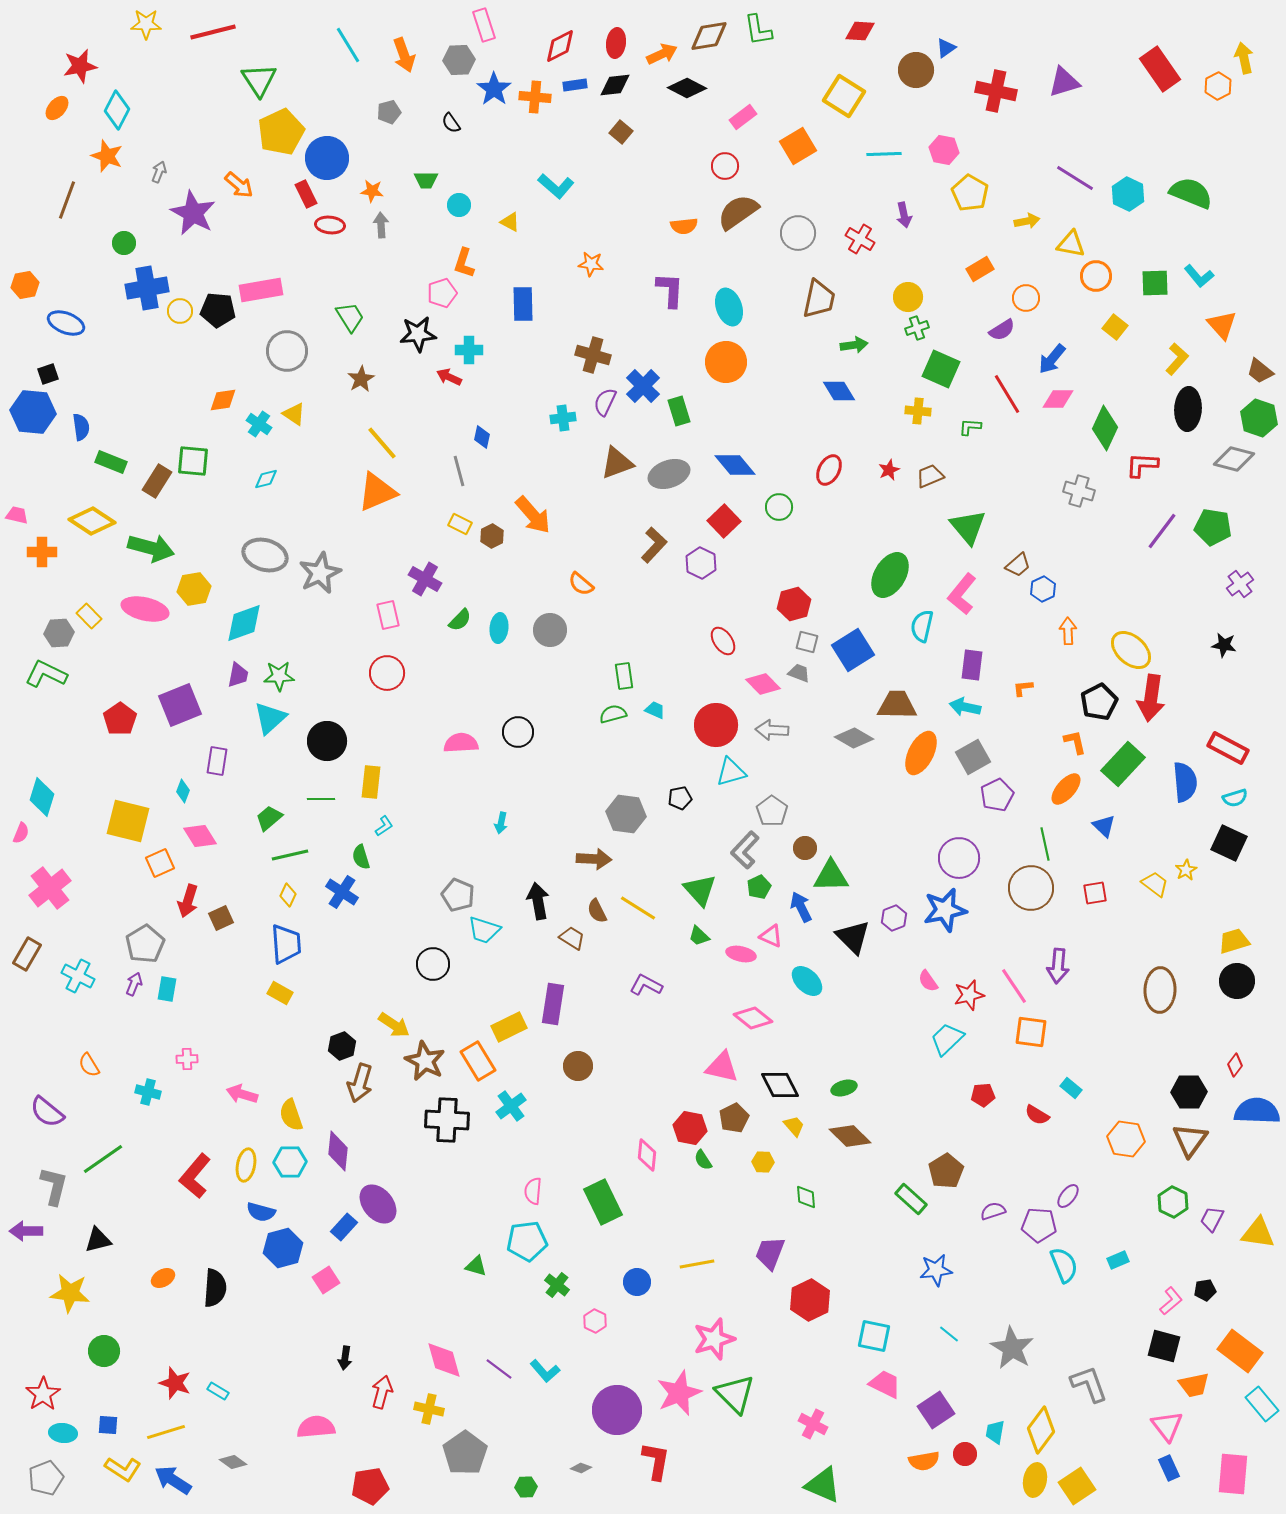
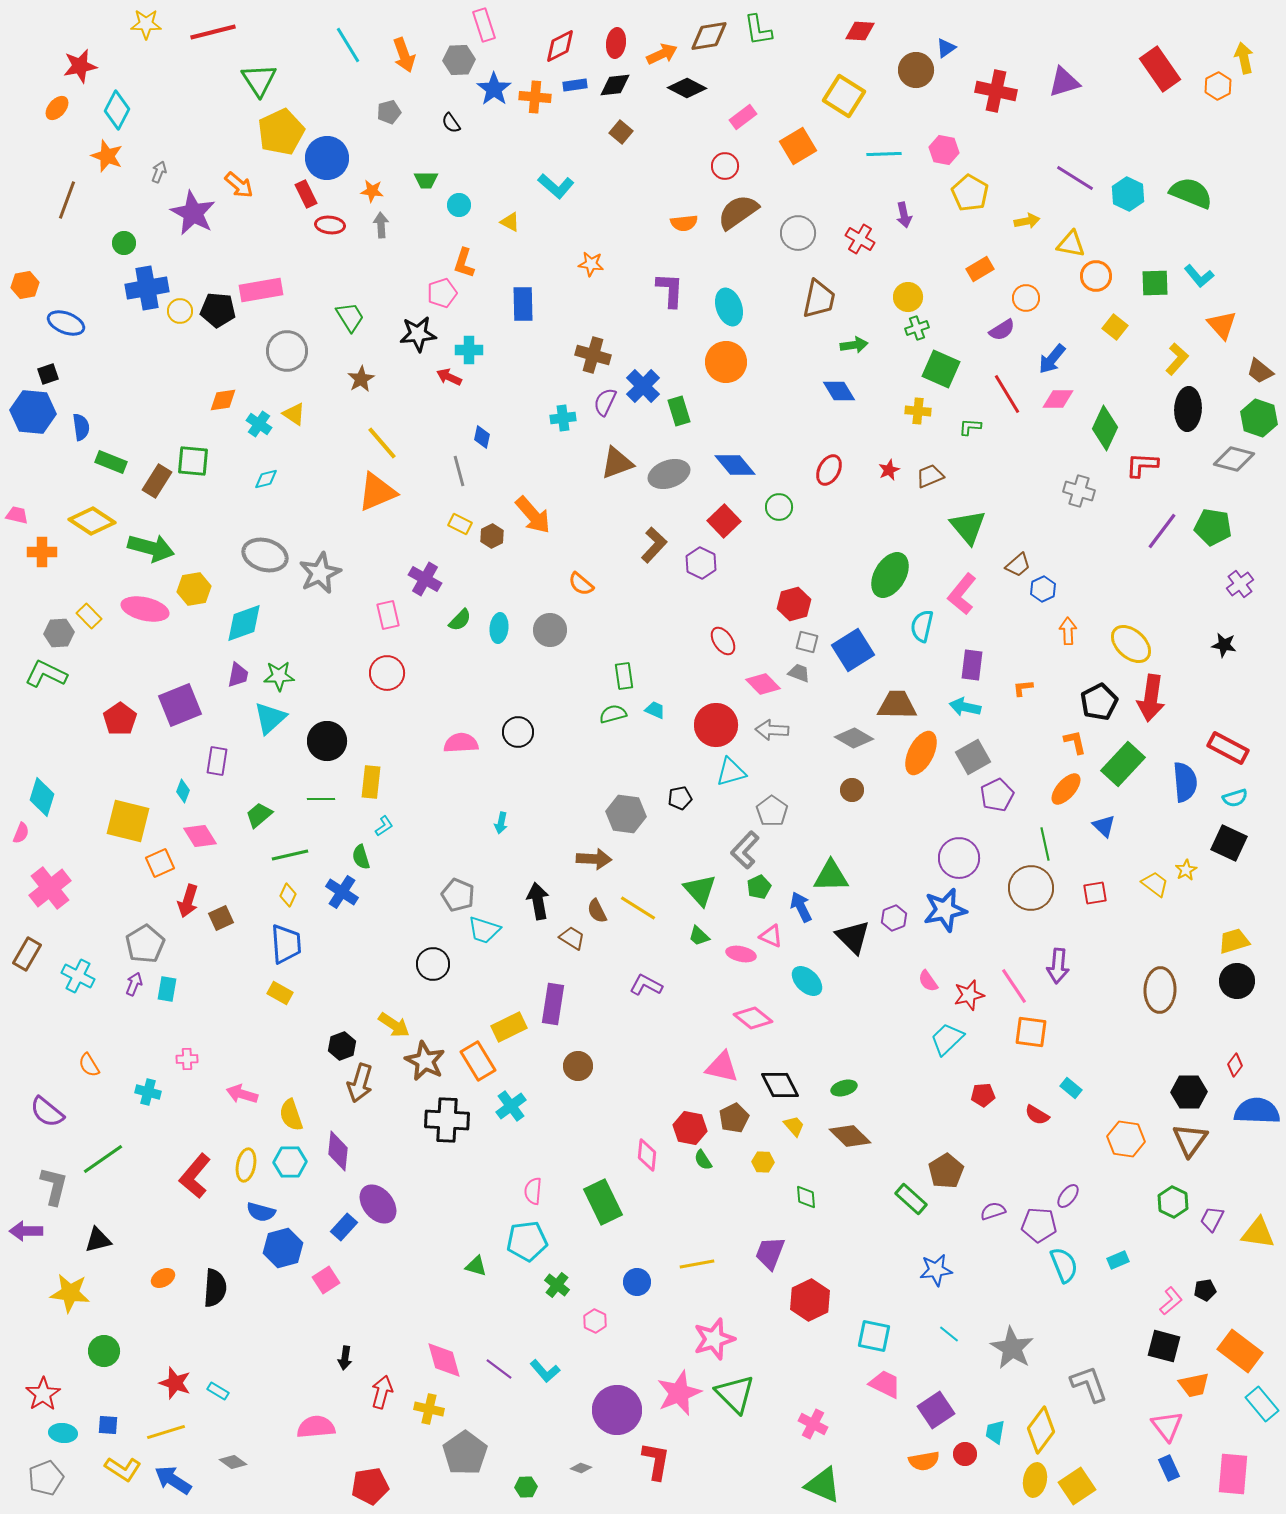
orange semicircle at (684, 226): moved 3 px up
yellow ellipse at (1131, 650): moved 6 px up
green trapezoid at (269, 818): moved 10 px left, 3 px up
brown circle at (805, 848): moved 47 px right, 58 px up
